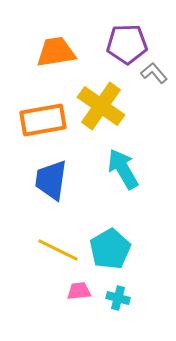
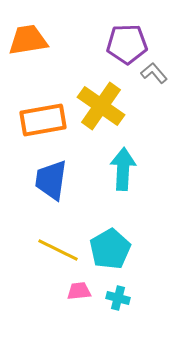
orange trapezoid: moved 28 px left, 12 px up
cyan arrow: rotated 33 degrees clockwise
